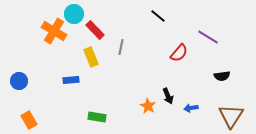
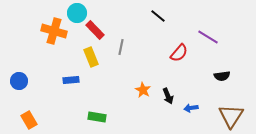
cyan circle: moved 3 px right, 1 px up
orange cross: rotated 15 degrees counterclockwise
orange star: moved 5 px left, 16 px up
